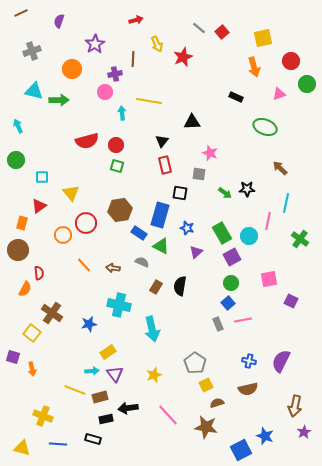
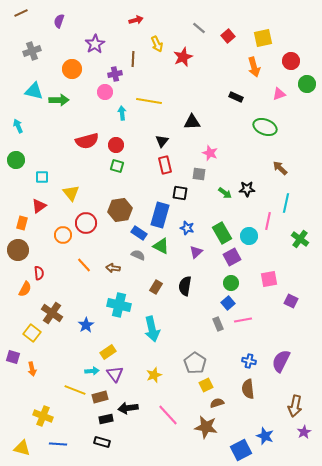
red square at (222, 32): moved 6 px right, 4 px down
gray semicircle at (142, 262): moved 4 px left, 7 px up
black semicircle at (180, 286): moved 5 px right
blue star at (89, 324): moved 3 px left, 1 px down; rotated 21 degrees counterclockwise
brown semicircle at (248, 389): rotated 96 degrees clockwise
black rectangle at (93, 439): moved 9 px right, 3 px down
